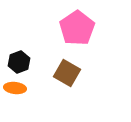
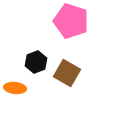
pink pentagon: moved 6 px left, 7 px up; rotated 20 degrees counterclockwise
black hexagon: moved 17 px right
